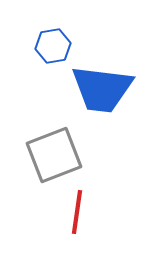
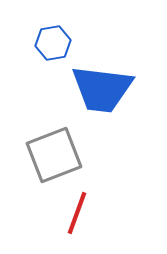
blue hexagon: moved 3 px up
red line: moved 1 px down; rotated 12 degrees clockwise
